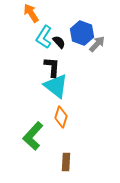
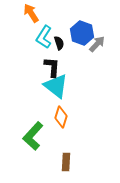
black semicircle: moved 1 px down; rotated 24 degrees clockwise
